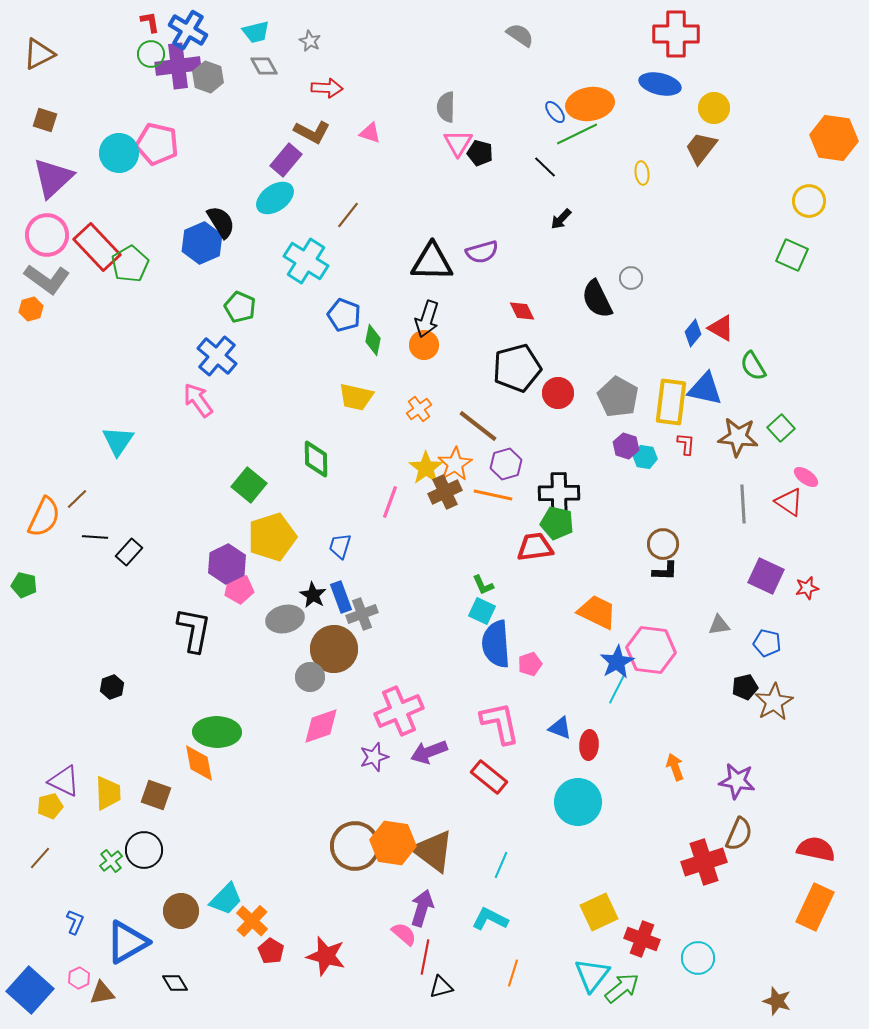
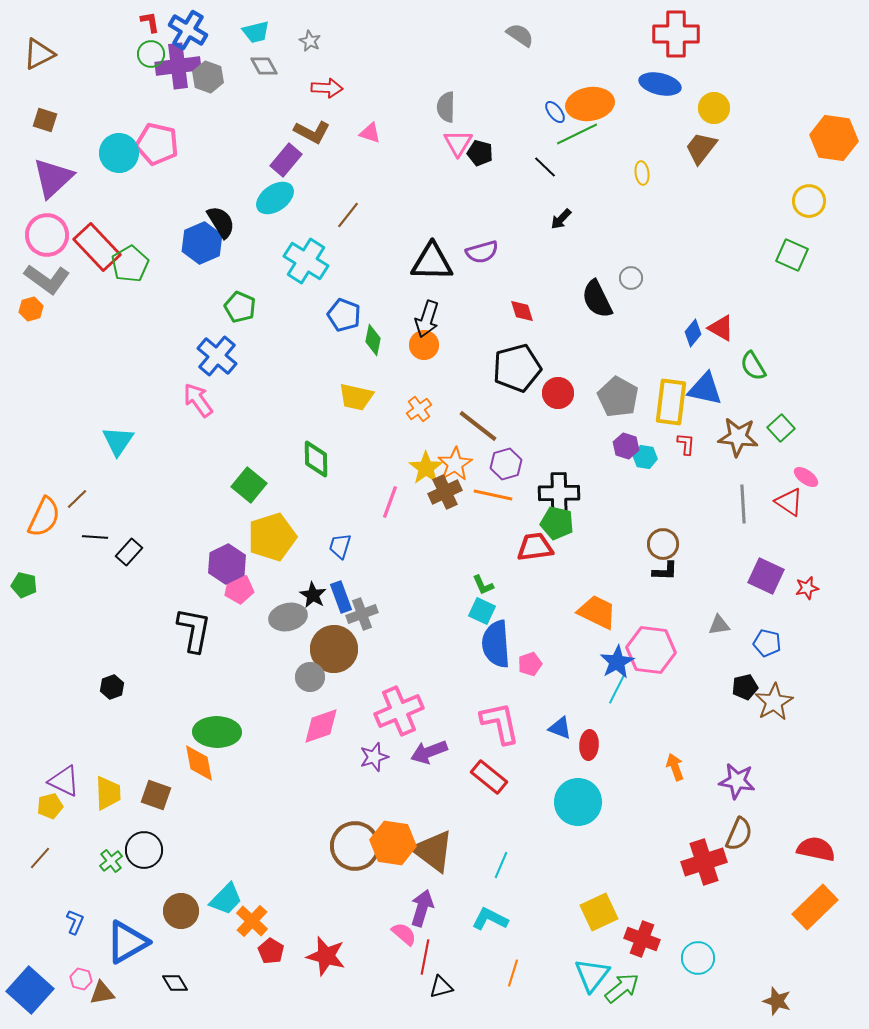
red diamond at (522, 311): rotated 8 degrees clockwise
gray ellipse at (285, 619): moved 3 px right, 2 px up
orange rectangle at (815, 907): rotated 21 degrees clockwise
pink hexagon at (79, 978): moved 2 px right, 1 px down; rotated 20 degrees counterclockwise
